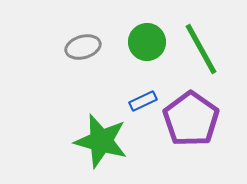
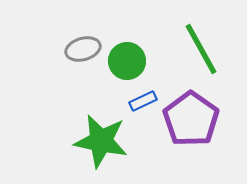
green circle: moved 20 px left, 19 px down
gray ellipse: moved 2 px down
green star: rotated 4 degrees counterclockwise
